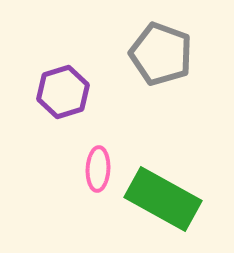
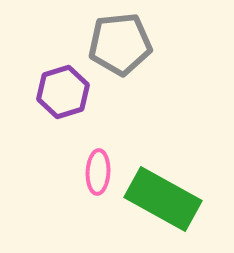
gray pentagon: moved 41 px left, 10 px up; rotated 26 degrees counterclockwise
pink ellipse: moved 3 px down
